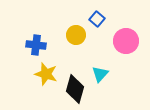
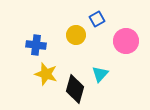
blue square: rotated 21 degrees clockwise
